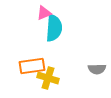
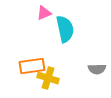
cyan semicircle: moved 11 px right, 1 px down; rotated 16 degrees counterclockwise
